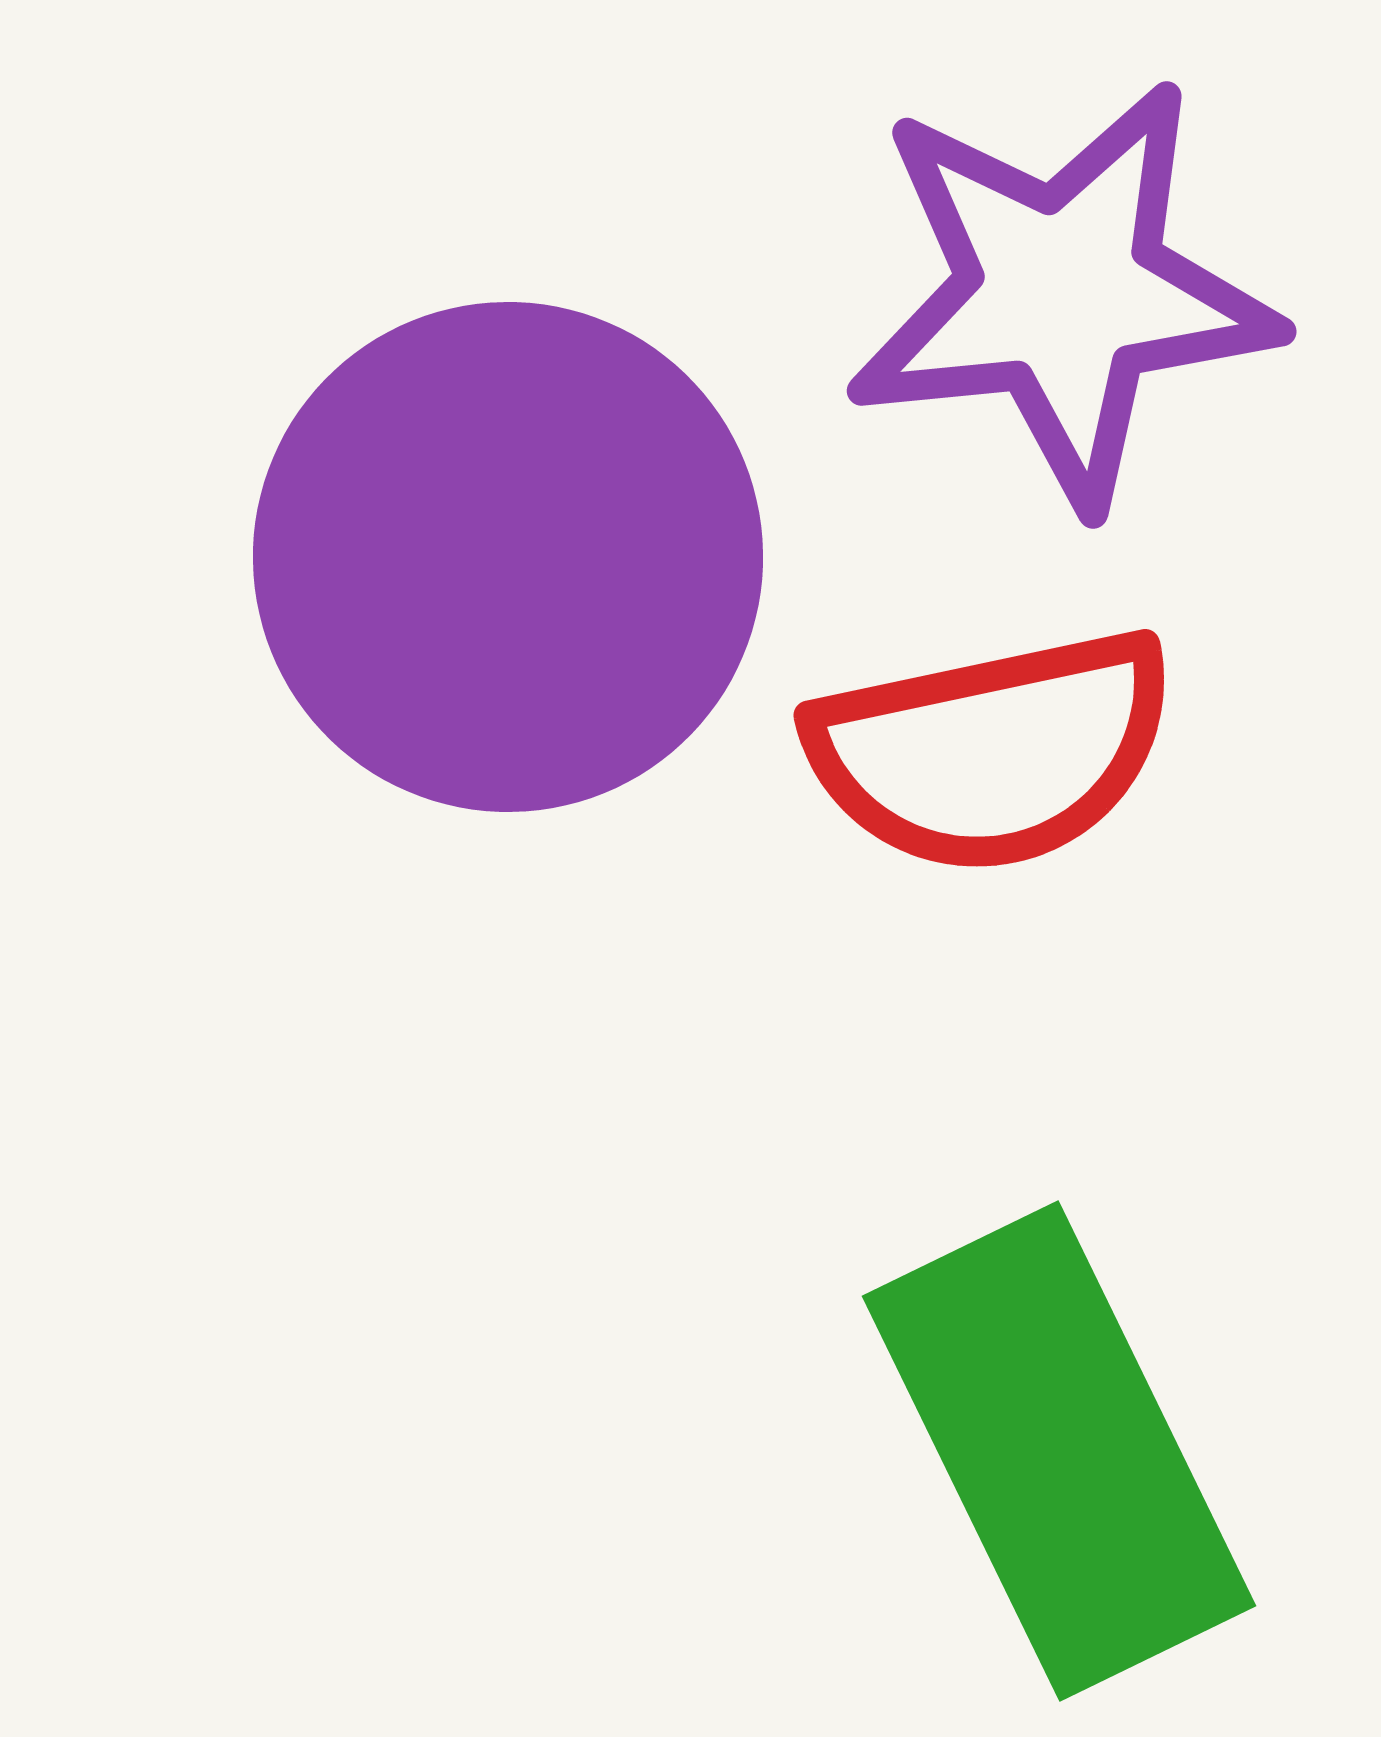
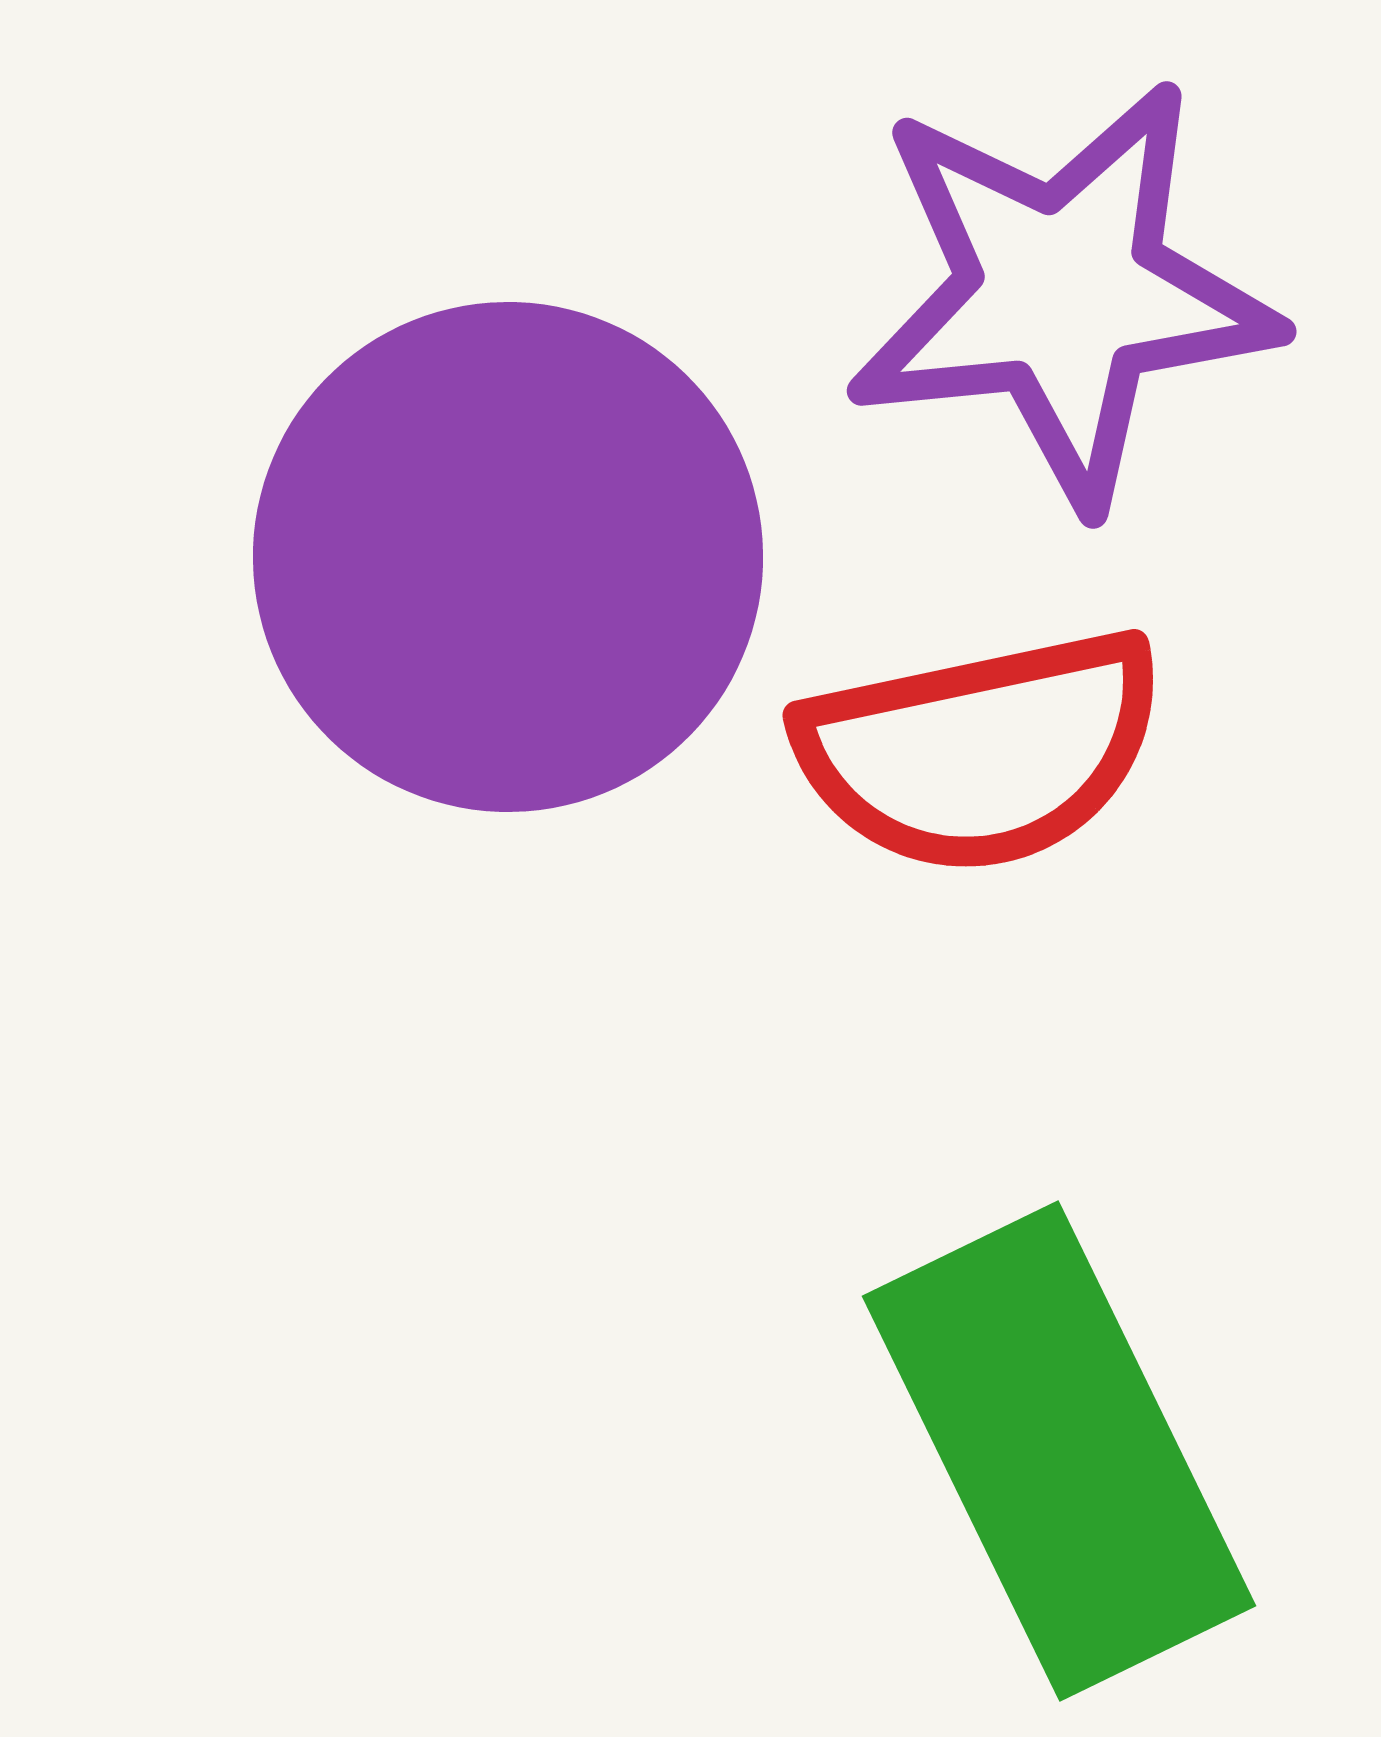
red semicircle: moved 11 px left
